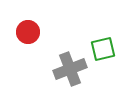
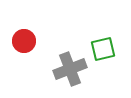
red circle: moved 4 px left, 9 px down
